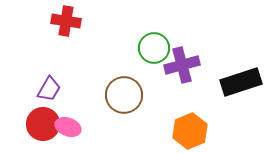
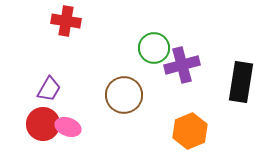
black rectangle: rotated 63 degrees counterclockwise
